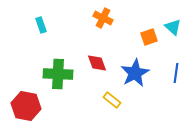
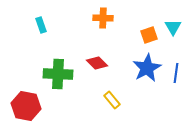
orange cross: rotated 24 degrees counterclockwise
cyan triangle: rotated 18 degrees clockwise
orange square: moved 2 px up
red diamond: rotated 25 degrees counterclockwise
blue star: moved 12 px right, 5 px up
yellow rectangle: rotated 12 degrees clockwise
